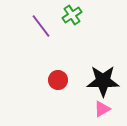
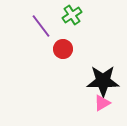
red circle: moved 5 px right, 31 px up
pink triangle: moved 6 px up
